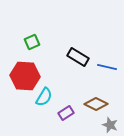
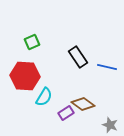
black rectangle: rotated 25 degrees clockwise
brown diamond: moved 13 px left; rotated 10 degrees clockwise
